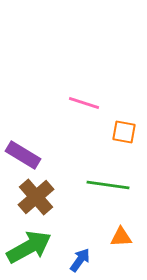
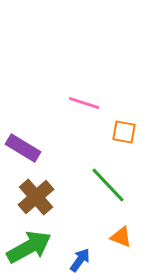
purple rectangle: moved 7 px up
green line: rotated 39 degrees clockwise
orange triangle: rotated 25 degrees clockwise
